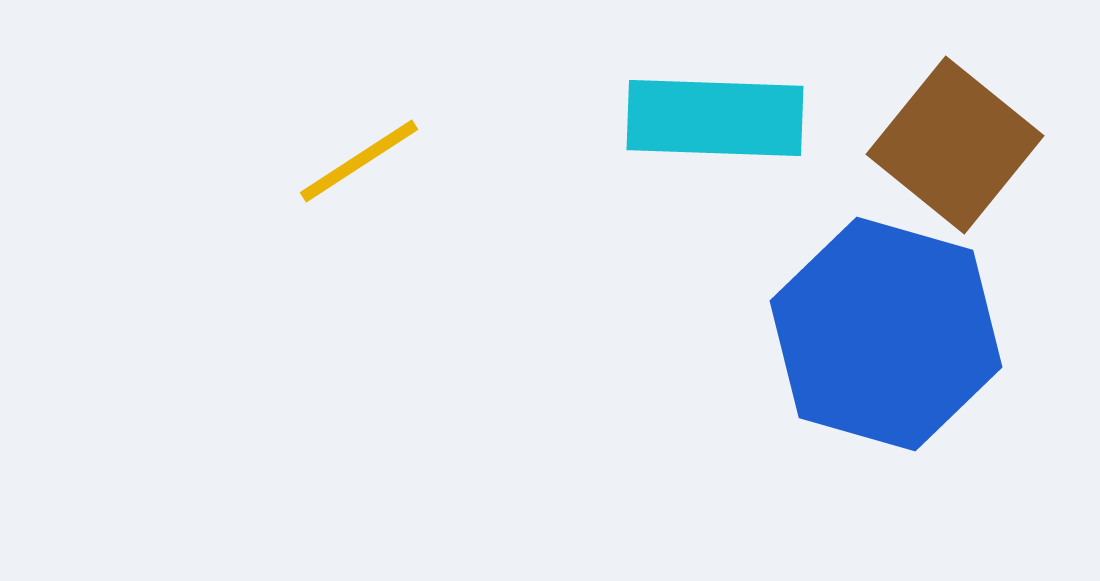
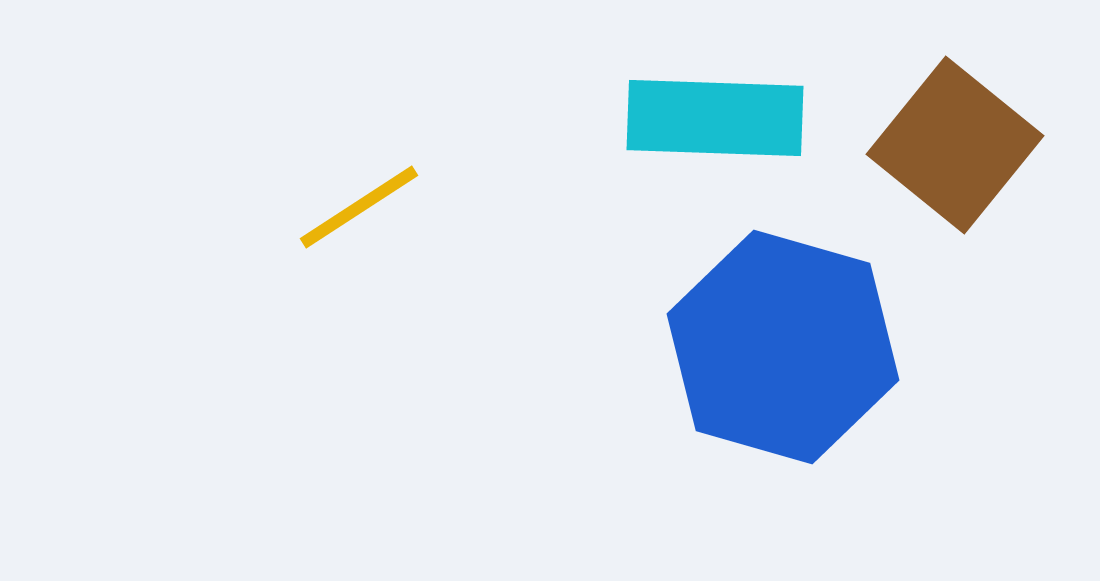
yellow line: moved 46 px down
blue hexagon: moved 103 px left, 13 px down
